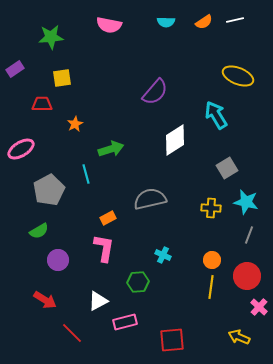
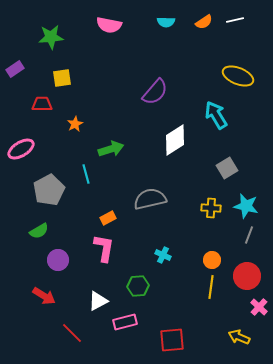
cyan star: moved 4 px down
green hexagon: moved 4 px down
red arrow: moved 1 px left, 4 px up
